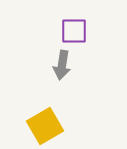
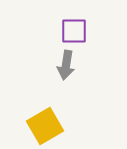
gray arrow: moved 4 px right
